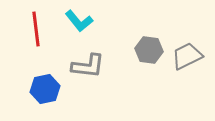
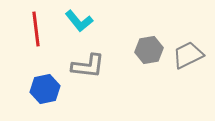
gray hexagon: rotated 16 degrees counterclockwise
gray trapezoid: moved 1 px right, 1 px up
